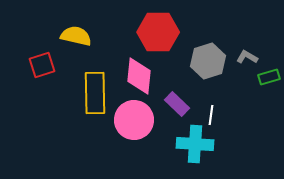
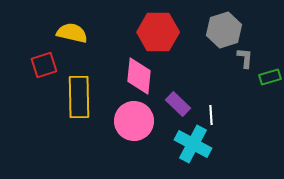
yellow semicircle: moved 4 px left, 3 px up
gray L-shape: moved 2 px left, 1 px down; rotated 65 degrees clockwise
gray hexagon: moved 16 px right, 31 px up
red square: moved 2 px right
green rectangle: moved 1 px right
yellow rectangle: moved 16 px left, 4 px down
purple rectangle: moved 1 px right
white line: rotated 12 degrees counterclockwise
pink circle: moved 1 px down
cyan cross: moved 2 px left; rotated 24 degrees clockwise
